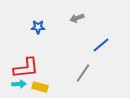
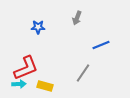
gray arrow: rotated 48 degrees counterclockwise
blue line: rotated 18 degrees clockwise
red L-shape: rotated 16 degrees counterclockwise
yellow rectangle: moved 5 px right, 1 px up
